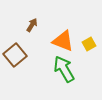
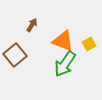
green arrow: moved 1 px right, 5 px up; rotated 116 degrees counterclockwise
